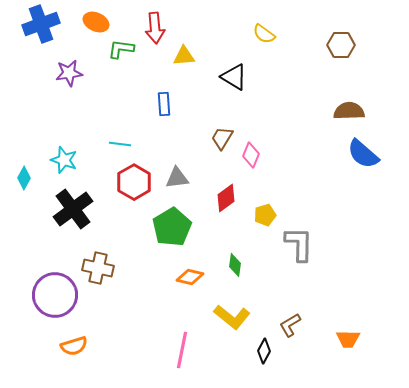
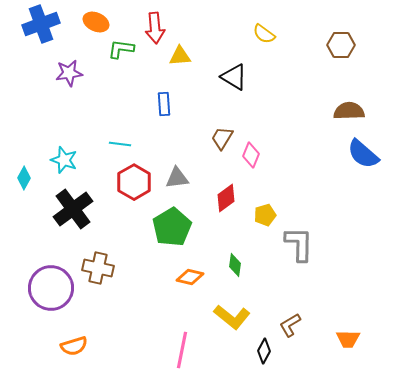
yellow triangle: moved 4 px left
purple circle: moved 4 px left, 7 px up
